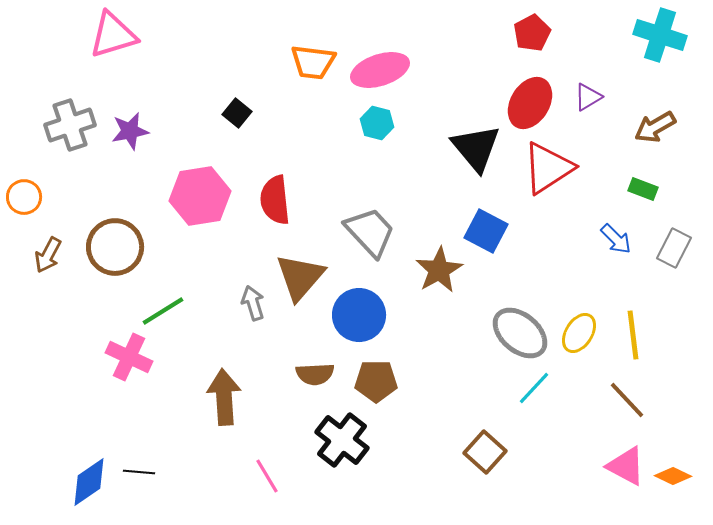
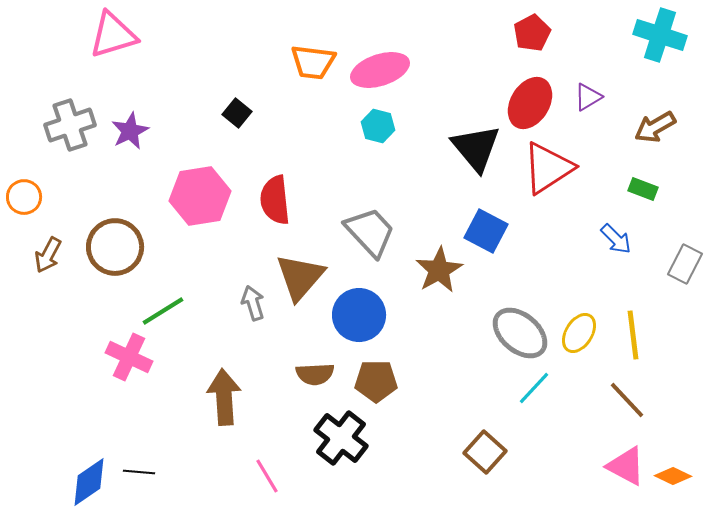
cyan hexagon at (377, 123): moved 1 px right, 3 px down
purple star at (130, 131): rotated 15 degrees counterclockwise
gray rectangle at (674, 248): moved 11 px right, 16 px down
black cross at (342, 440): moved 1 px left, 2 px up
